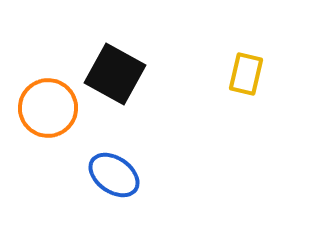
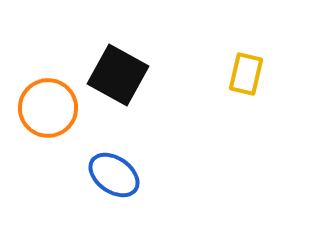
black square: moved 3 px right, 1 px down
